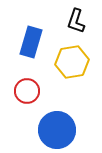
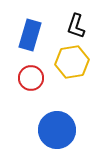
black L-shape: moved 5 px down
blue rectangle: moved 1 px left, 7 px up
red circle: moved 4 px right, 13 px up
